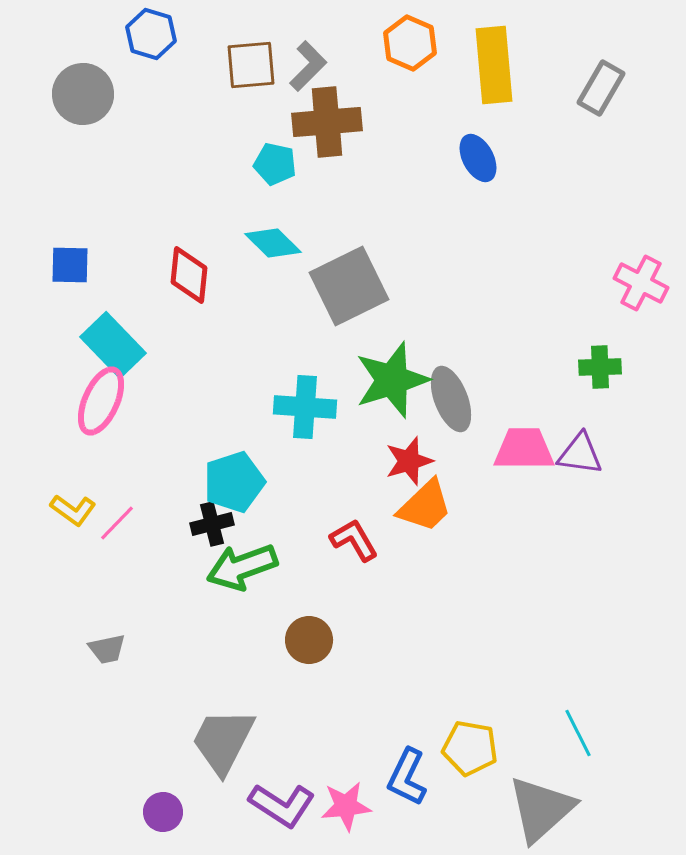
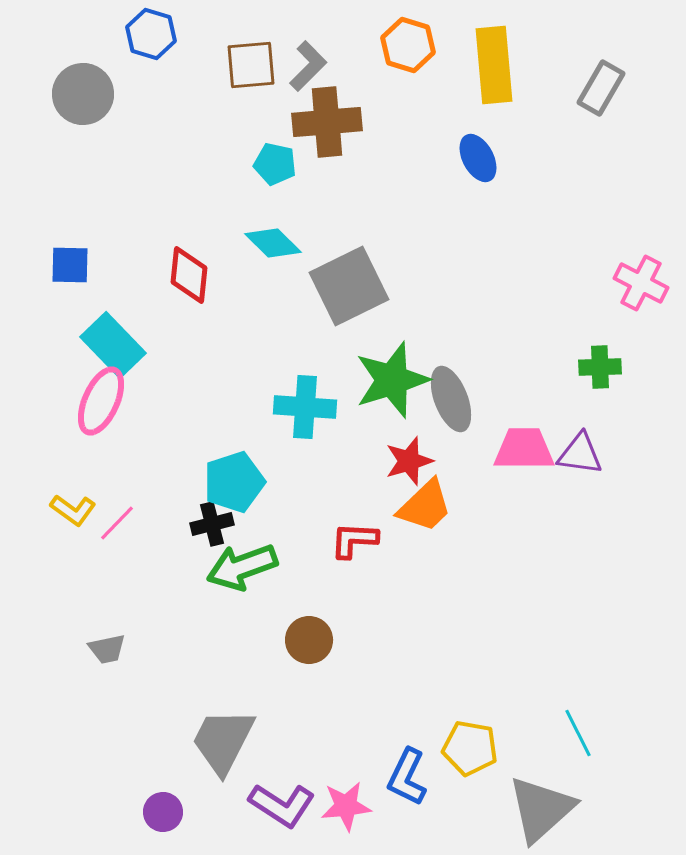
orange hexagon at (410, 43): moved 2 px left, 2 px down; rotated 6 degrees counterclockwise
red L-shape at (354, 540): rotated 57 degrees counterclockwise
